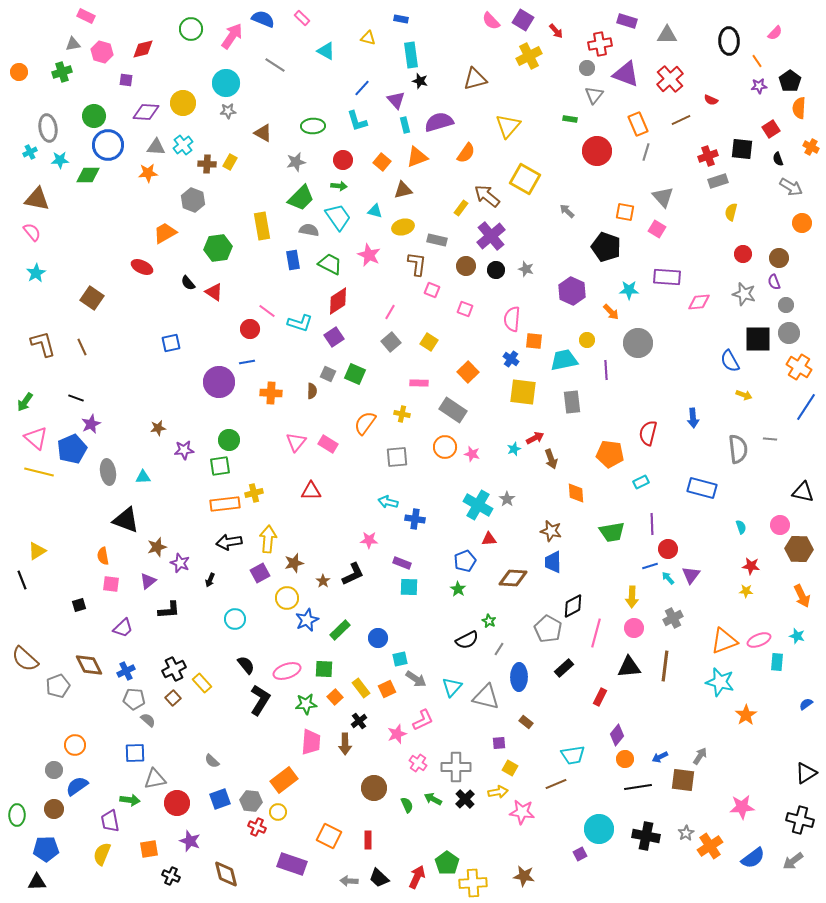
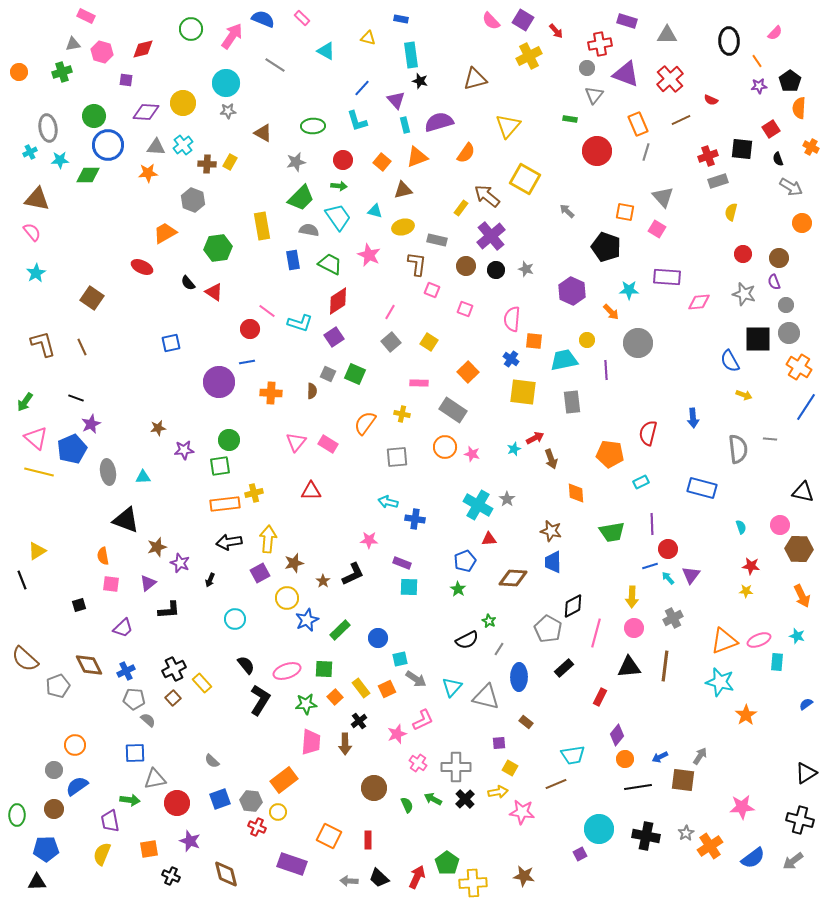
purple triangle at (148, 581): moved 2 px down
